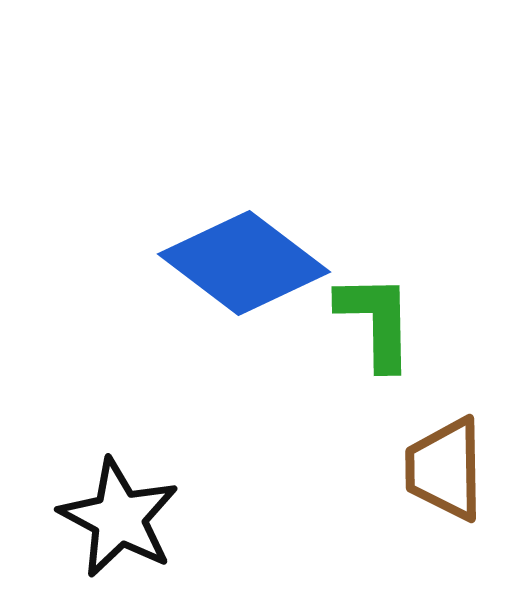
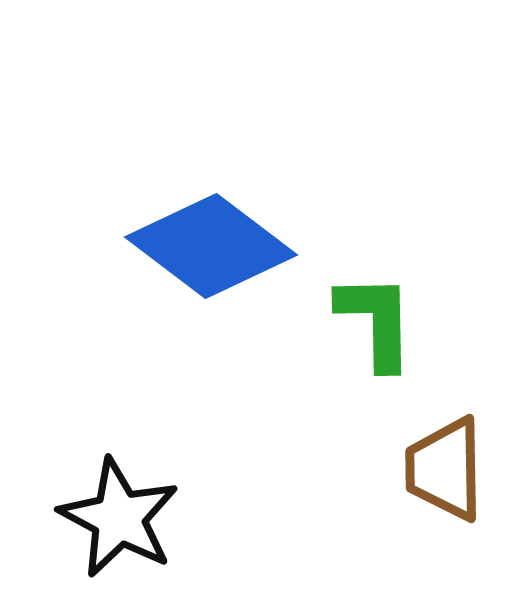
blue diamond: moved 33 px left, 17 px up
